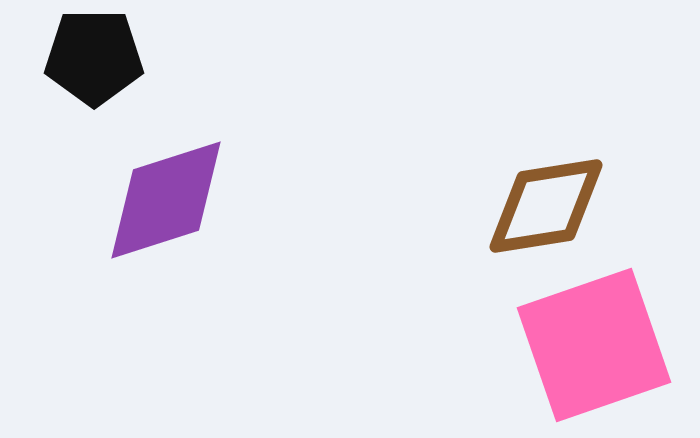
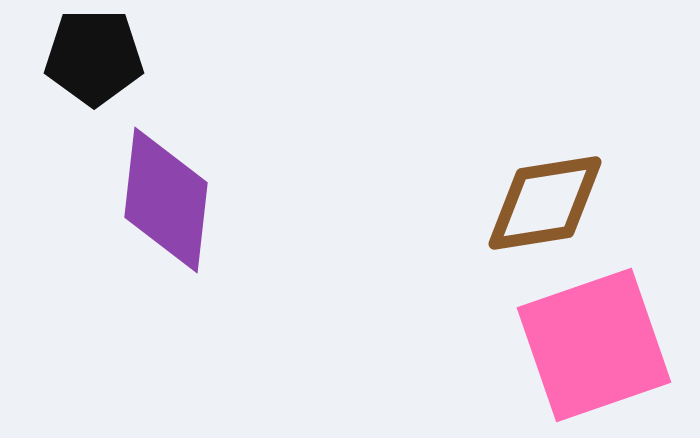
purple diamond: rotated 66 degrees counterclockwise
brown diamond: moved 1 px left, 3 px up
